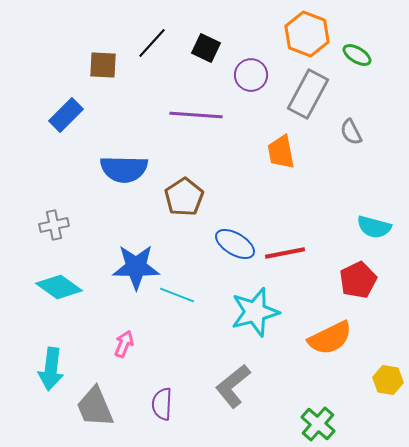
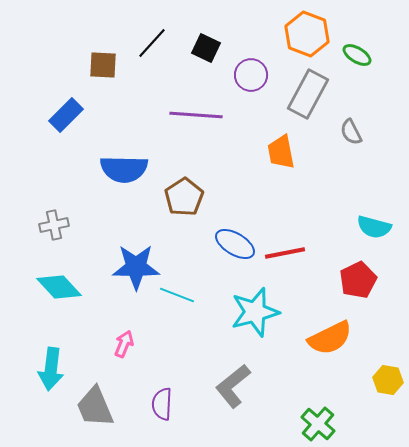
cyan diamond: rotated 12 degrees clockwise
